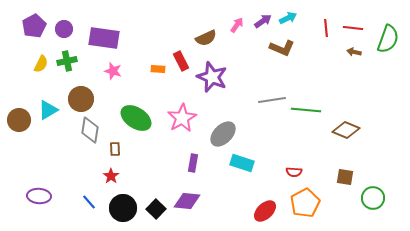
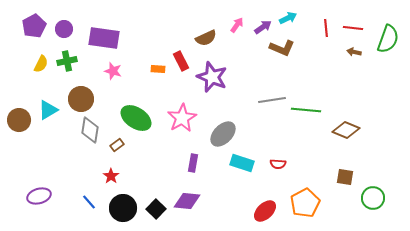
purple arrow at (263, 21): moved 6 px down
brown rectangle at (115, 149): moved 2 px right, 4 px up; rotated 56 degrees clockwise
red semicircle at (294, 172): moved 16 px left, 8 px up
purple ellipse at (39, 196): rotated 20 degrees counterclockwise
